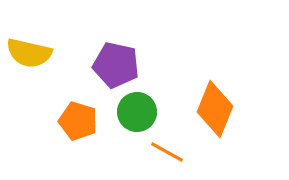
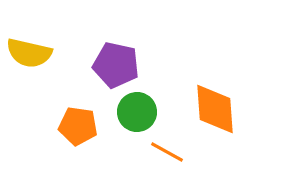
orange diamond: rotated 26 degrees counterclockwise
orange pentagon: moved 5 px down; rotated 9 degrees counterclockwise
